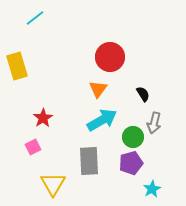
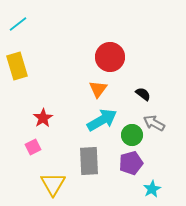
cyan line: moved 17 px left, 6 px down
black semicircle: rotated 21 degrees counterclockwise
gray arrow: rotated 105 degrees clockwise
green circle: moved 1 px left, 2 px up
